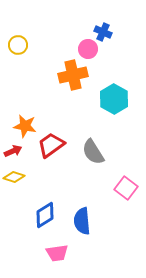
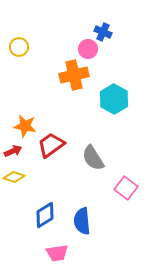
yellow circle: moved 1 px right, 2 px down
orange cross: moved 1 px right
gray semicircle: moved 6 px down
